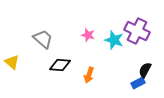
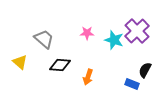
purple cross: rotated 20 degrees clockwise
pink star: moved 1 px left, 2 px up; rotated 16 degrees counterclockwise
gray trapezoid: moved 1 px right
yellow triangle: moved 8 px right
orange arrow: moved 1 px left, 2 px down
blue rectangle: moved 6 px left, 1 px down; rotated 48 degrees clockwise
